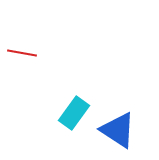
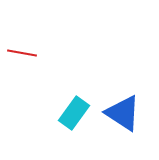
blue triangle: moved 5 px right, 17 px up
